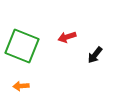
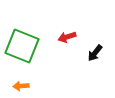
black arrow: moved 2 px up
